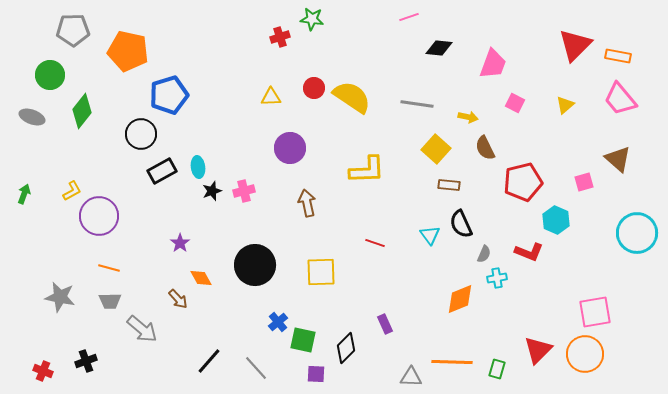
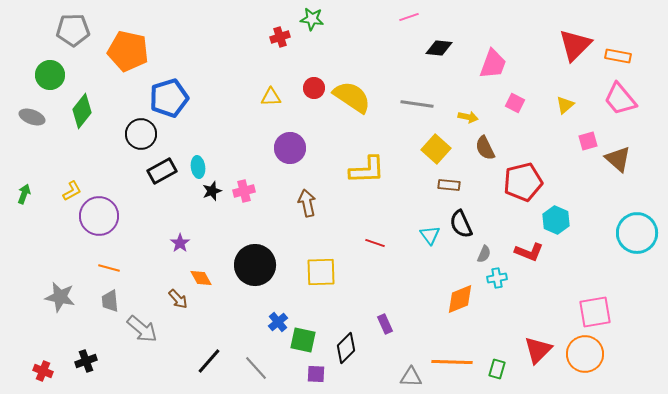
blue pentagon at (169, 95): moved 3 px down
pink square at (584, 182): moved 4 px right, 41 px up
gray trapezoid at (110, 301): rotated 85 degrees clockwise
